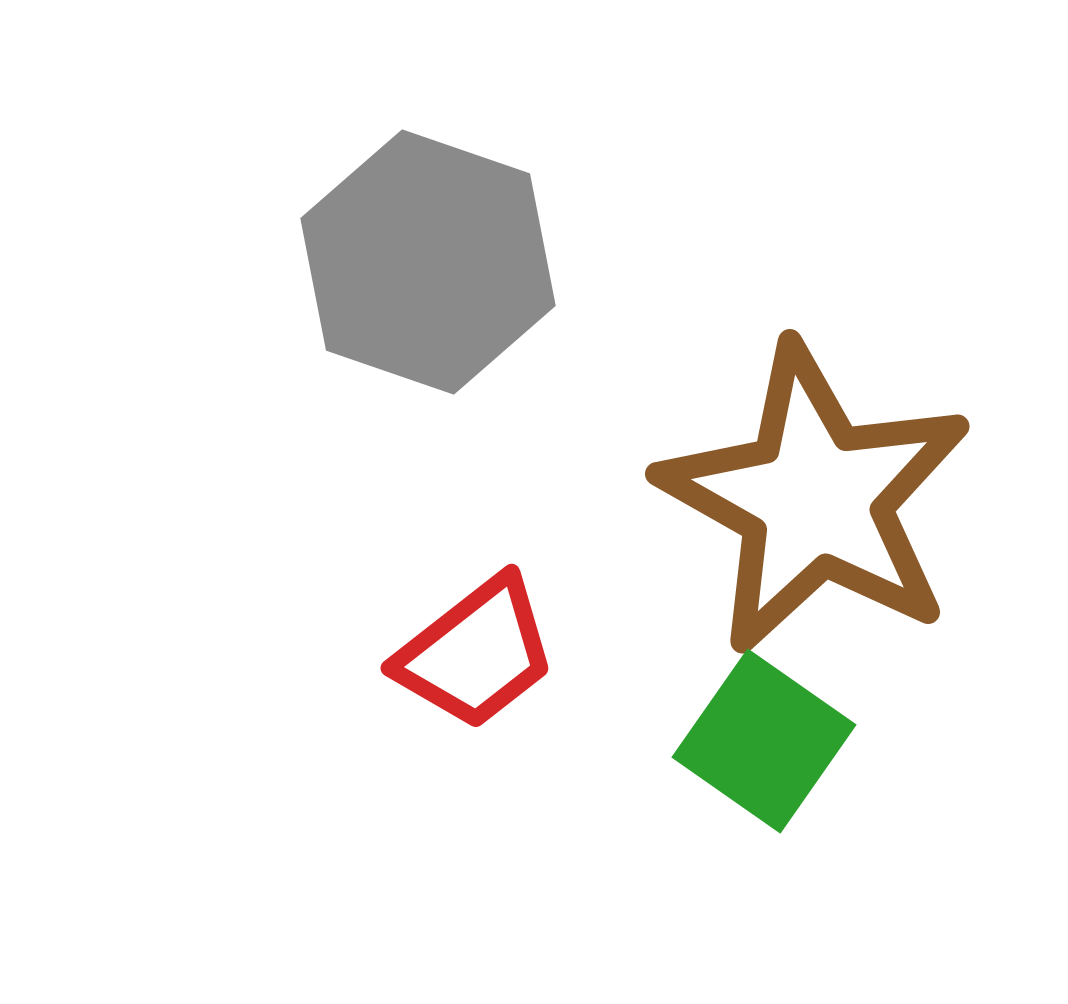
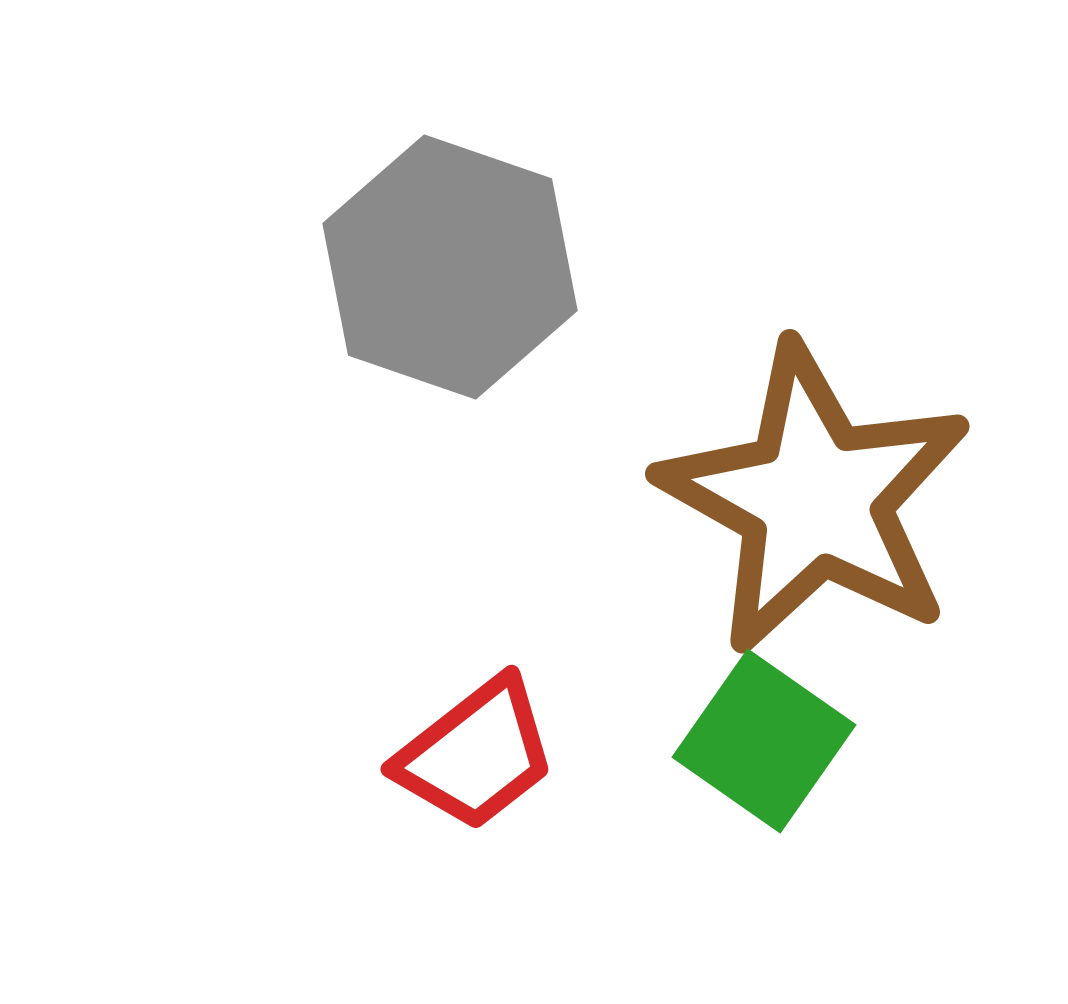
gray hexagon: moved 22 px right, 5 px down
red trapezoid: moved 101 px down
